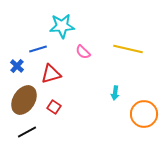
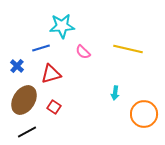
blue line: moved 3 px right, 1 px up
